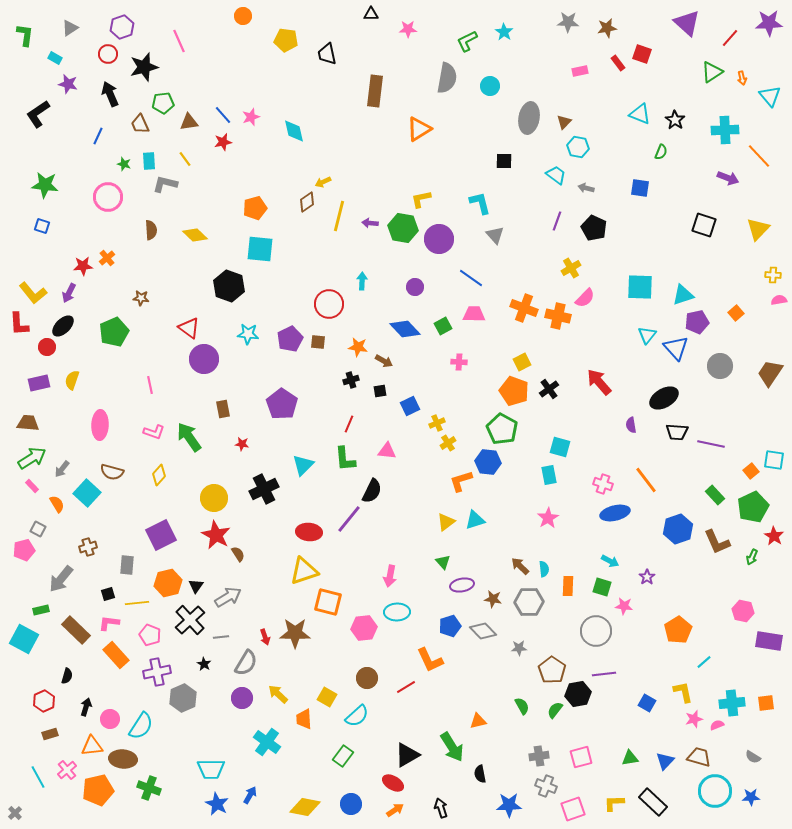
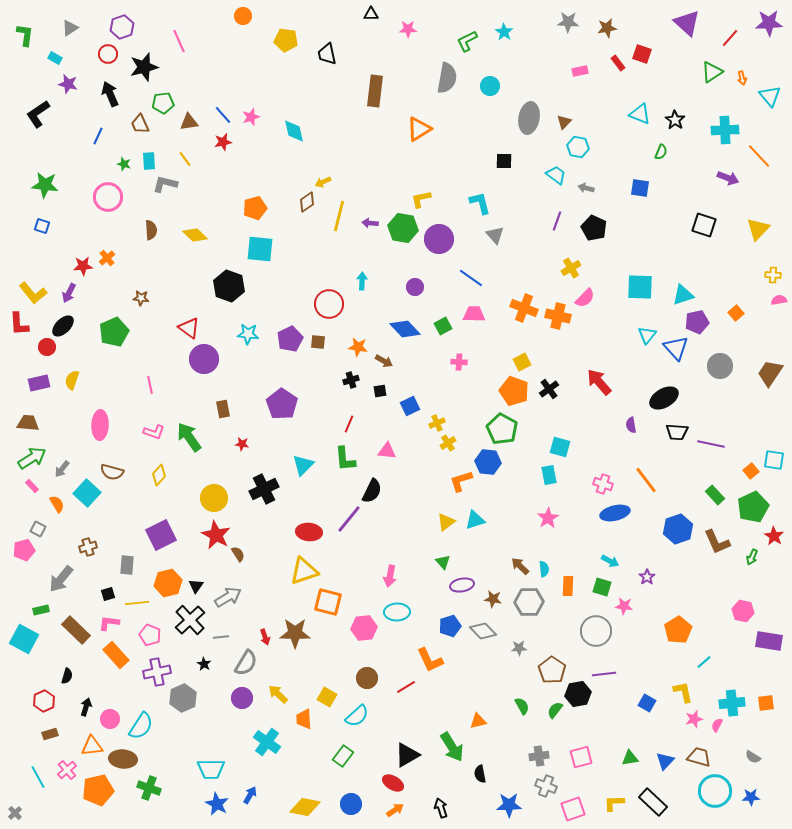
pink semicircle at (717, 725): rotated 40 degrees counterclockwise
